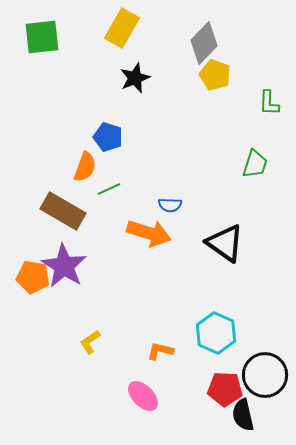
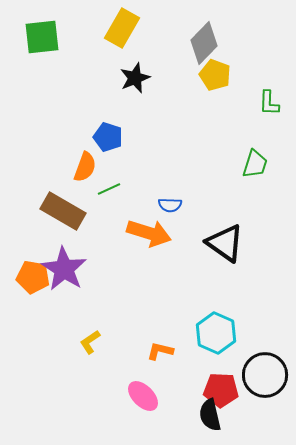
purple star: moved 3 px down
red pentagon: moved 4 px left, 1 px down
black semicircle: moved 33 px left
